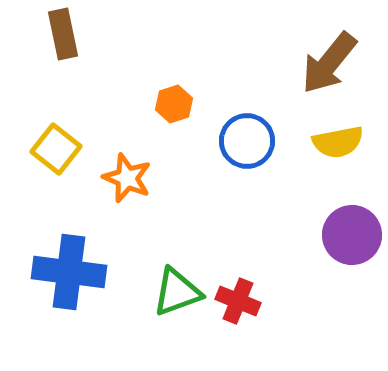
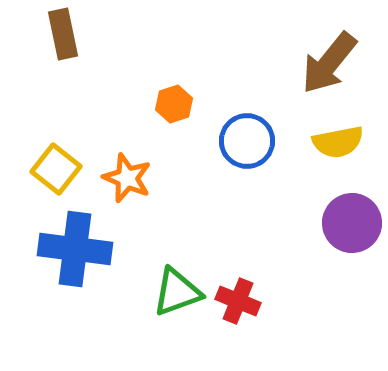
yellow square: moved 20 px down
purple circle: moved 12 px up
blue cross: moved 6 px right, 23 px up
